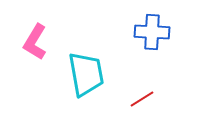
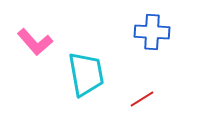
pink L-shape: rotated 72 degrees counterclockwise
